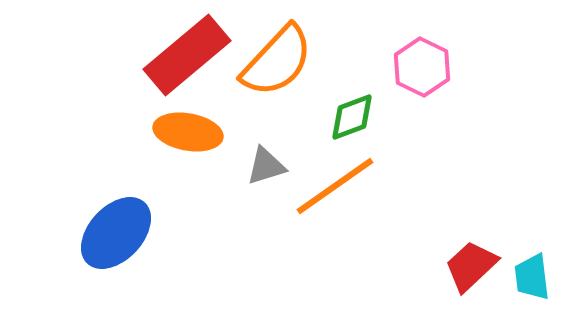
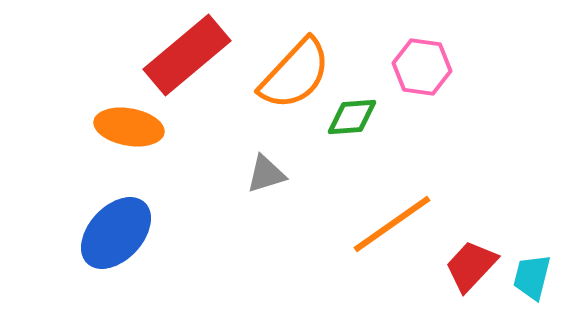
orange semicircle: moved 18 px right, 13 px down
pink hexagon: rotated 18 degrees counterclockwise
green diamond: rotated 16 degrees clockwise
orange ellipse: moved 59 px left, 5 px up
gray triangle: moved 8 px down
orange line: moved 57 px right, 38 px down
red trapezoid: rotated 4 degrees counterclockwise
cyan trapezoid: rotated 21 degrees clockwise
